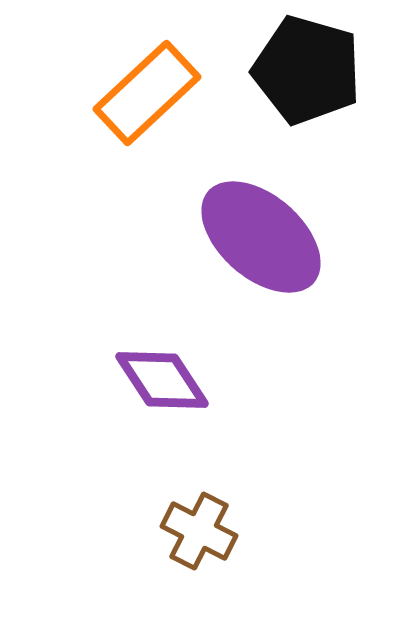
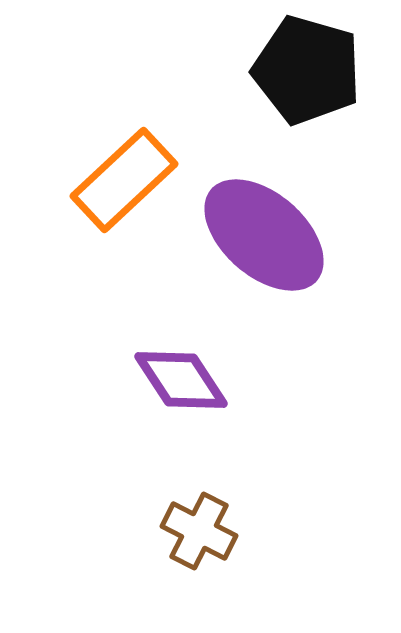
orange rectangle: moved 23 px left, 87 px down
purple ellipse: moved 3 px right, 2 px up
purple diamond: moved 19 px right
